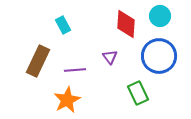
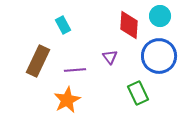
red diamond: moved 3 px right, 1 px down
